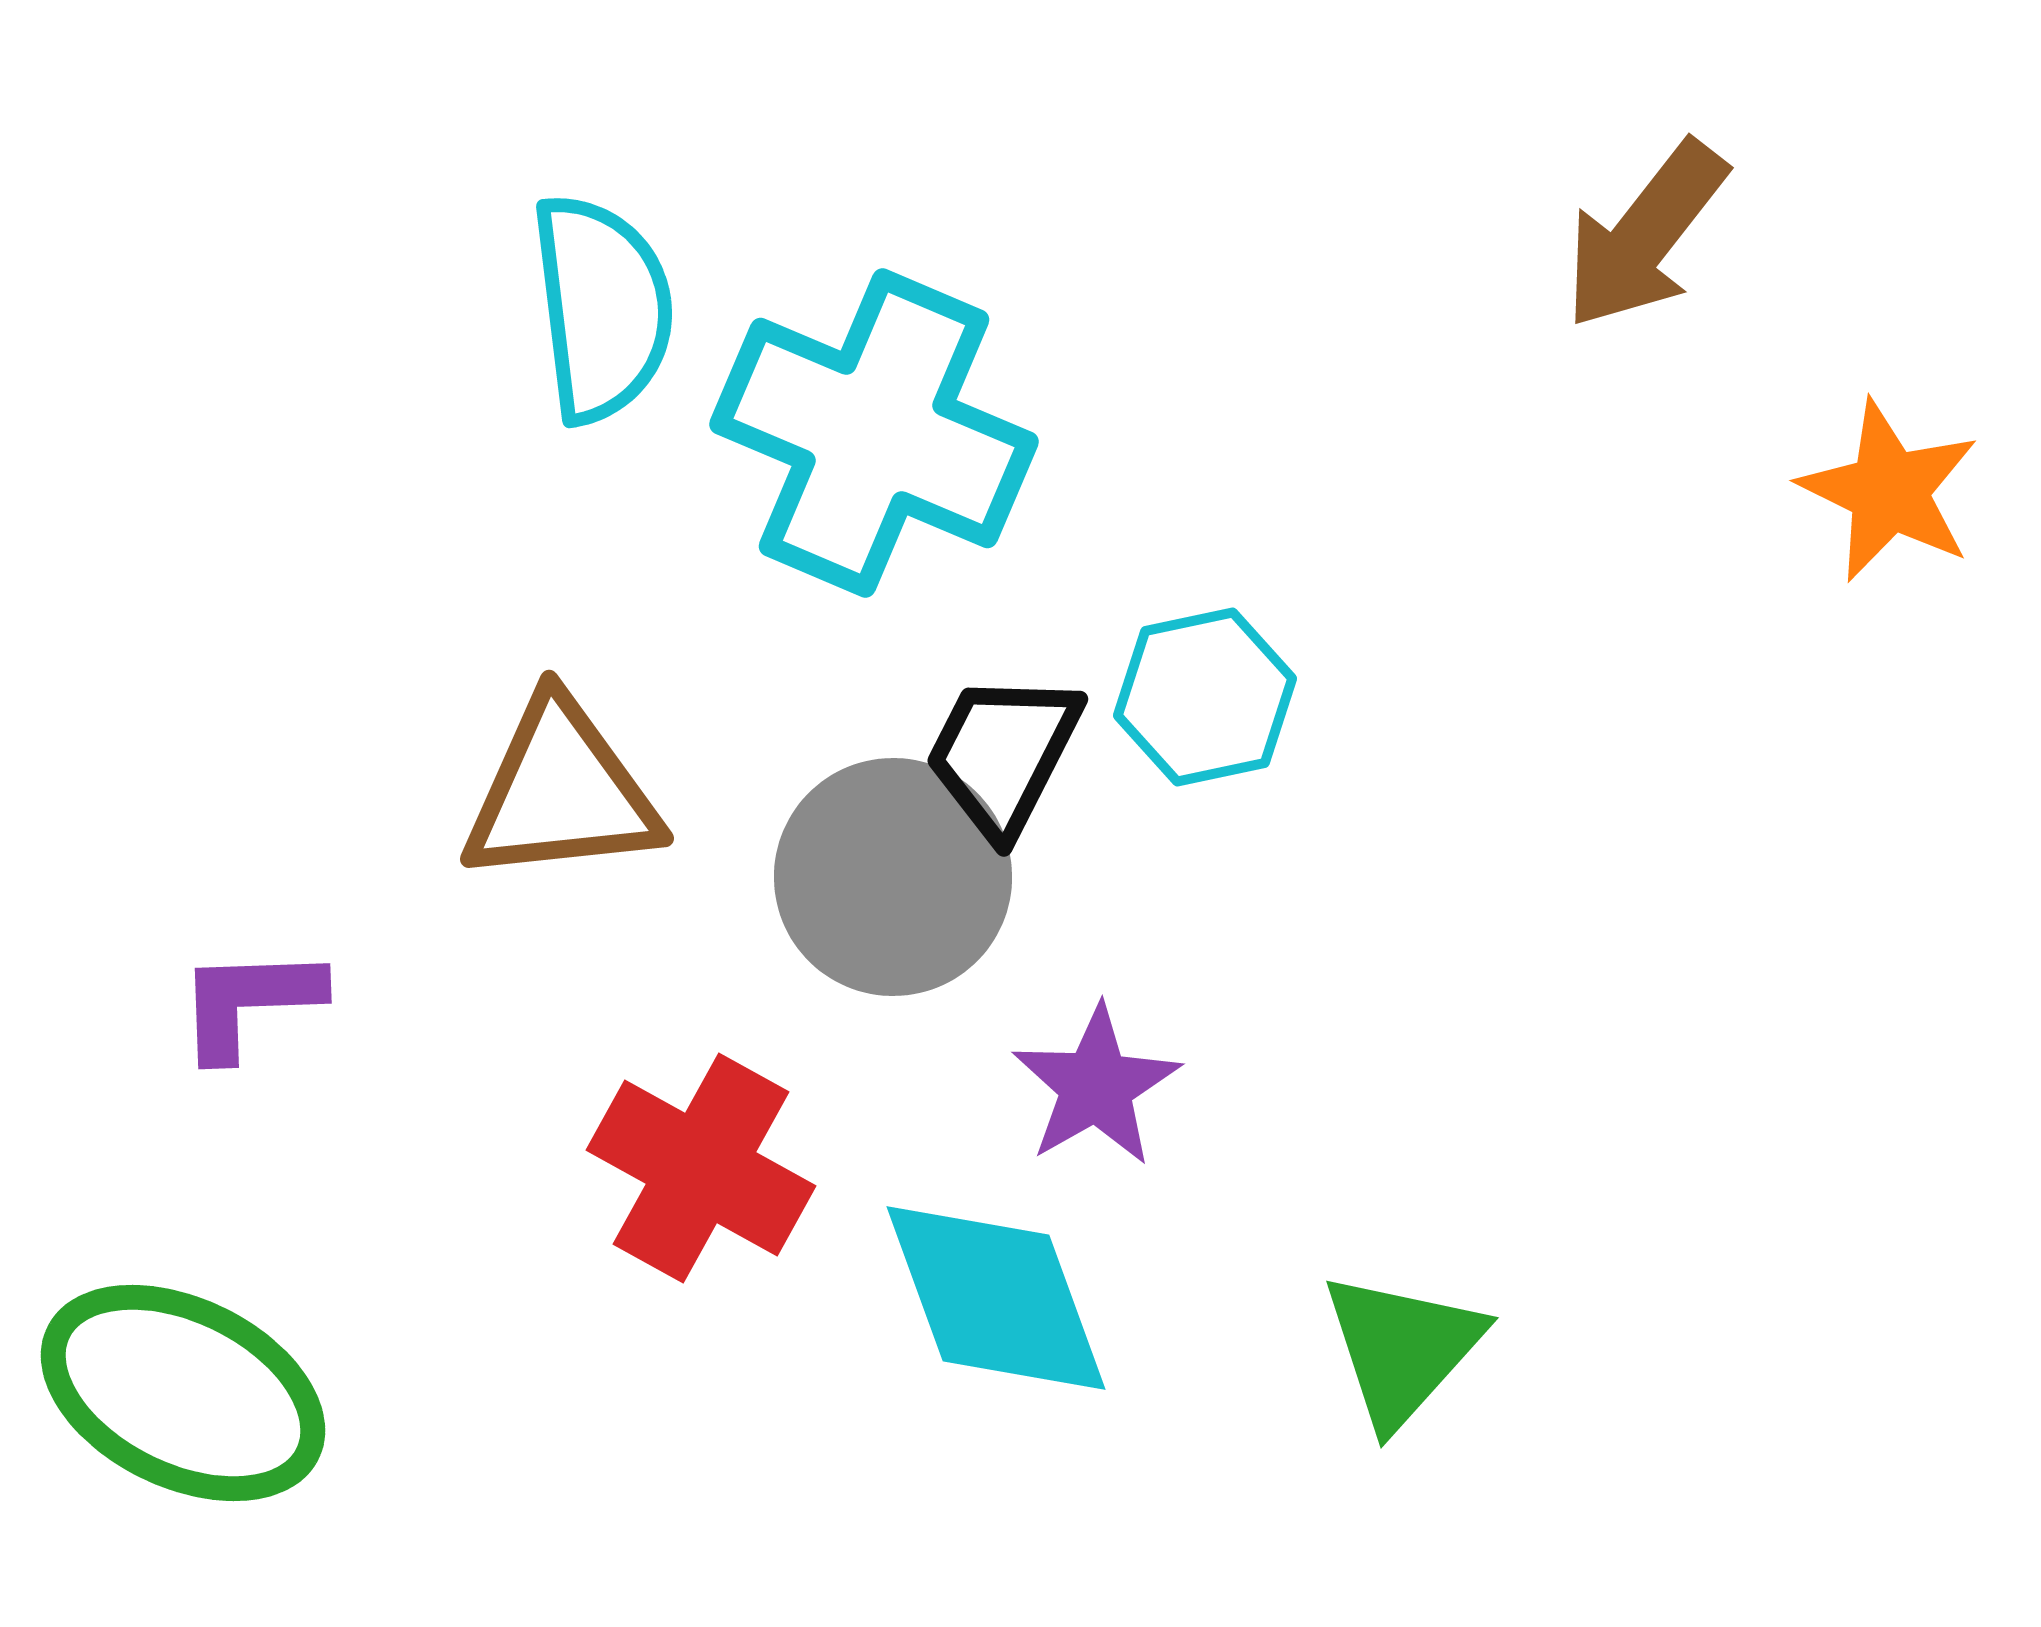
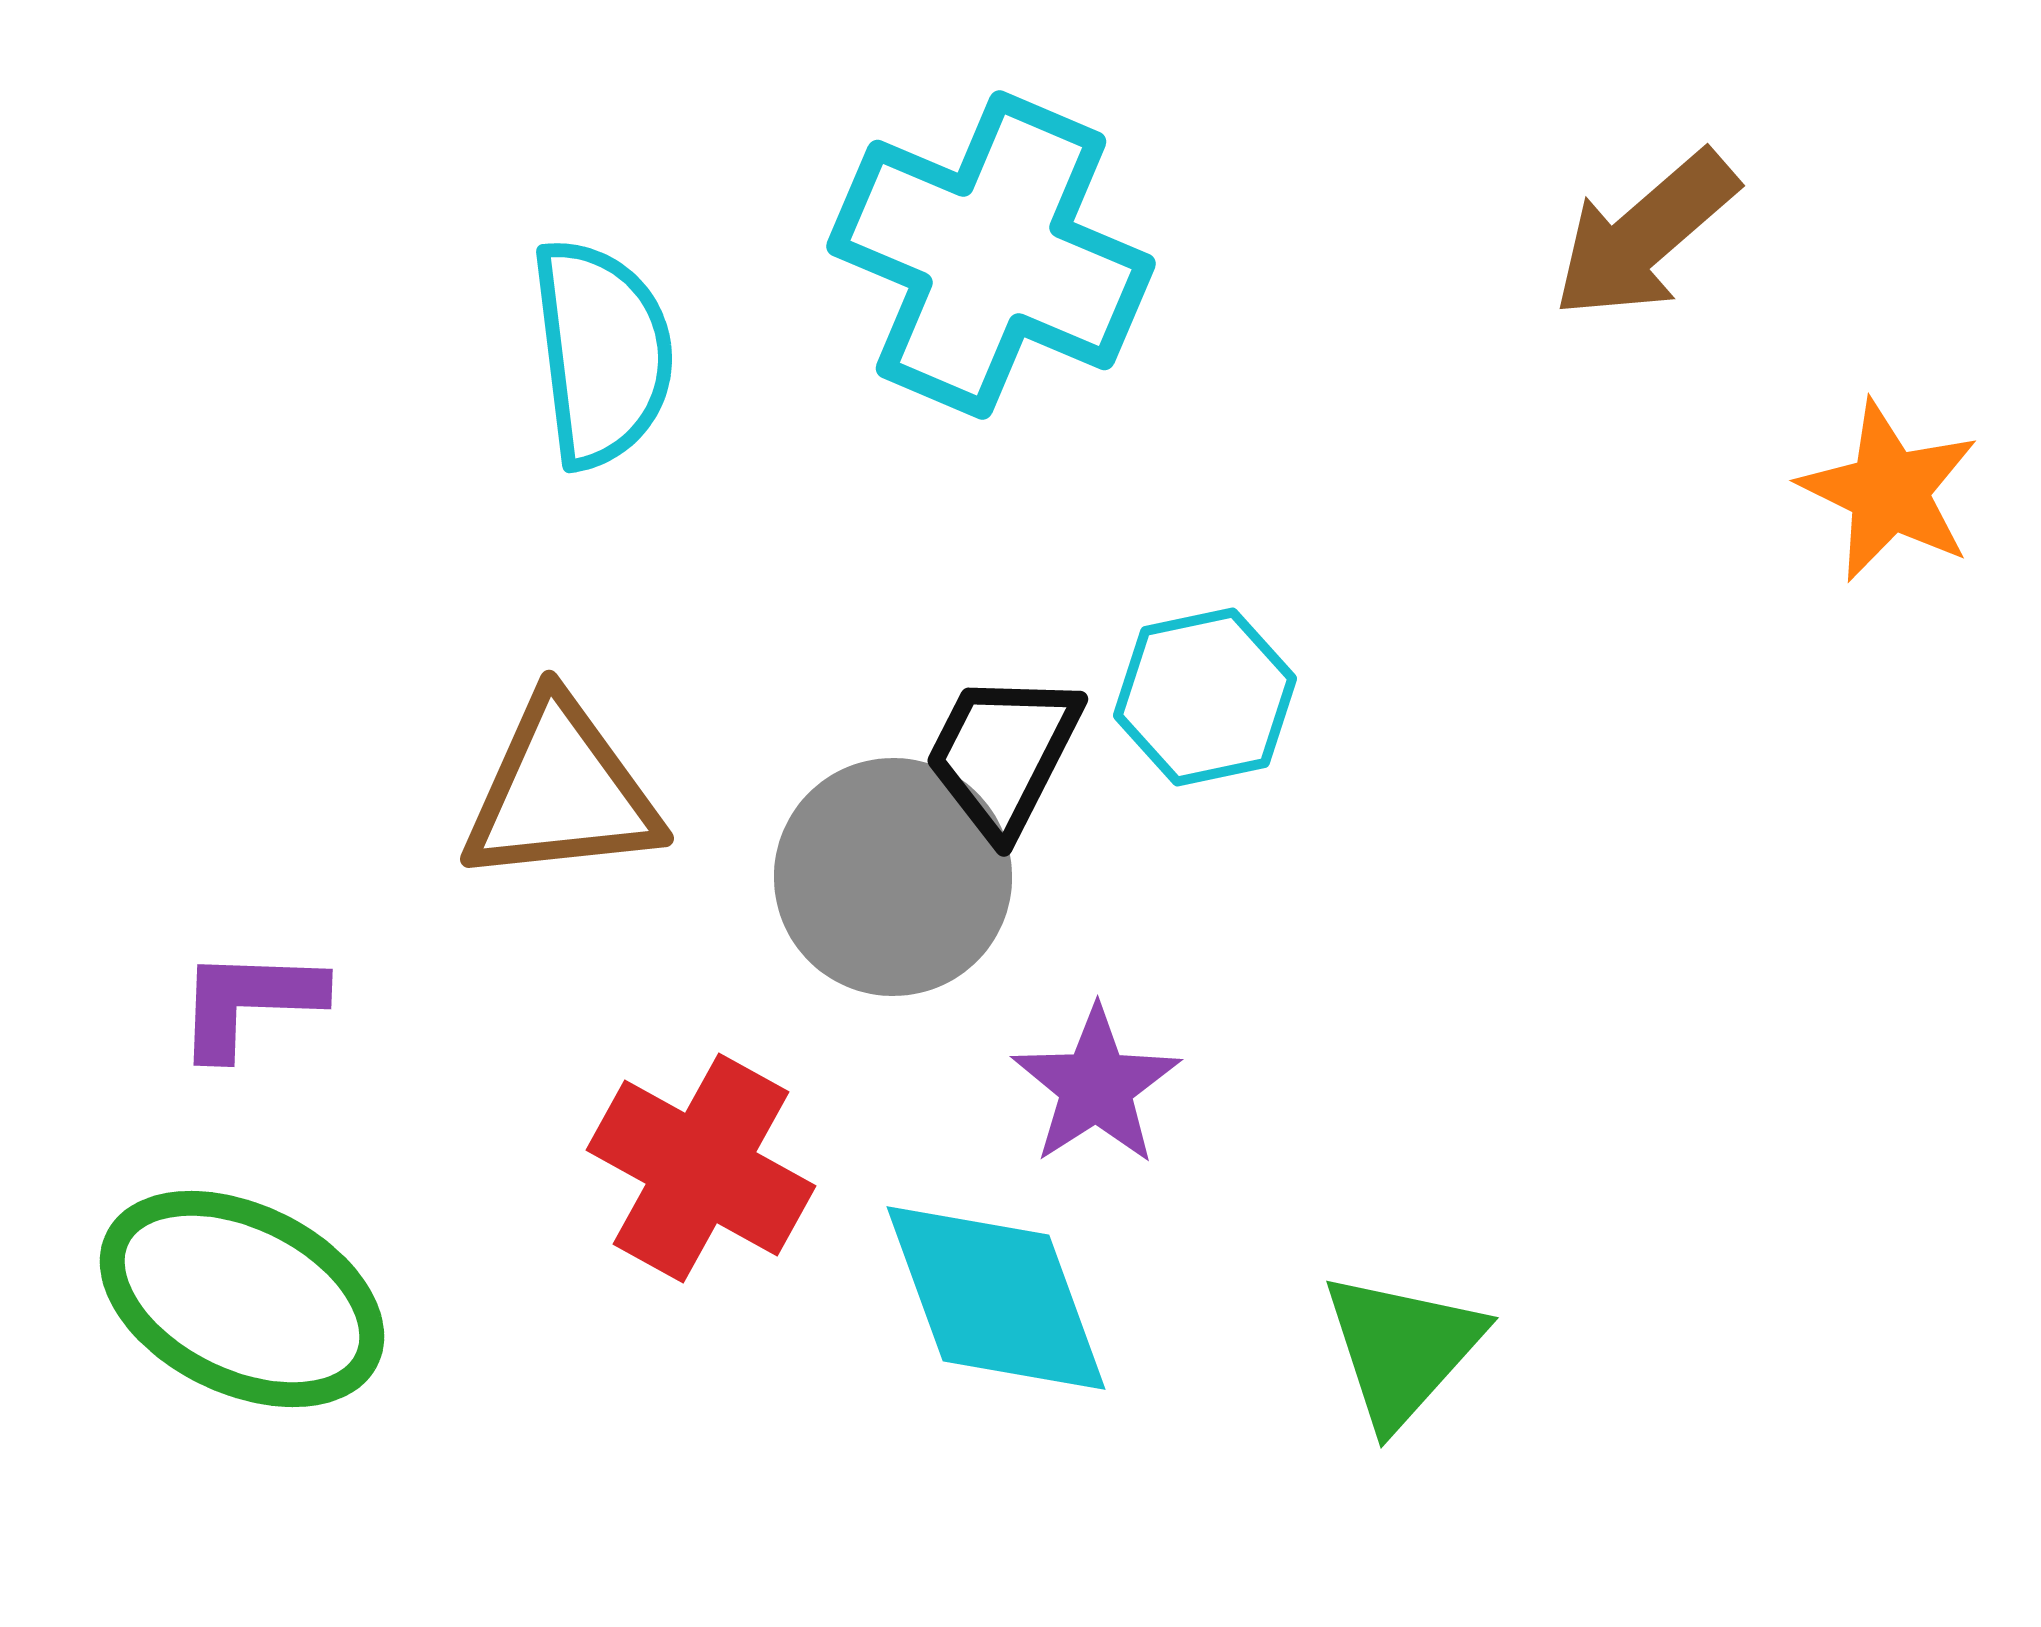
brown arrow: rotated 11 degrees clockwise
cyan semicircle: moved 45 px down
cyan cross: moved 117 px right, 178 px up
purple L-shape: rotated 4 degrees clockwise
purple star: rotated 3 degrees counterclockwise
green ellipse: moved 59 px right, 94 px up
